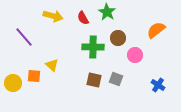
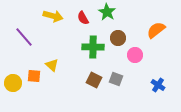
brown square: rotated 14 degrees clockwise
